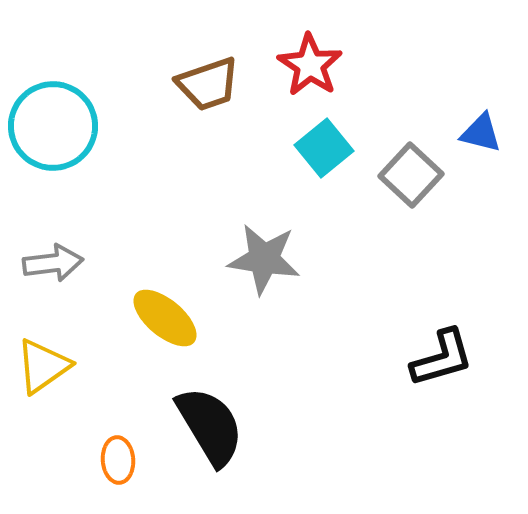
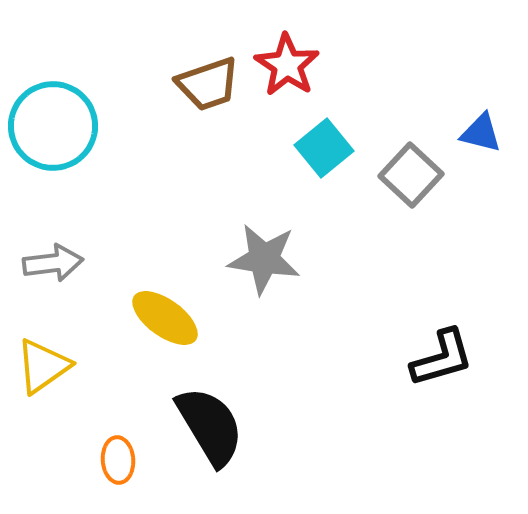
red star: moved 23 px left
yellow ellipse: rotated 4 degrees counterclockwise
